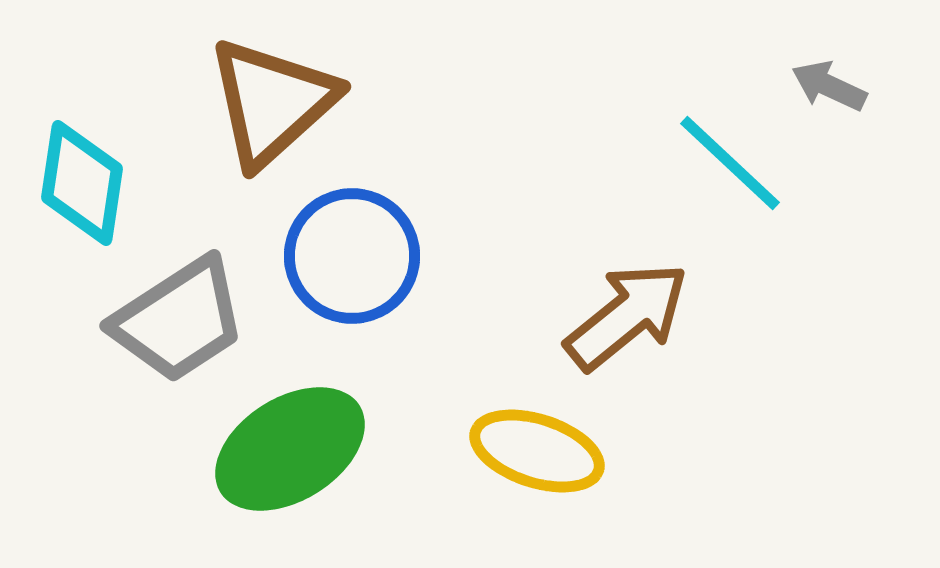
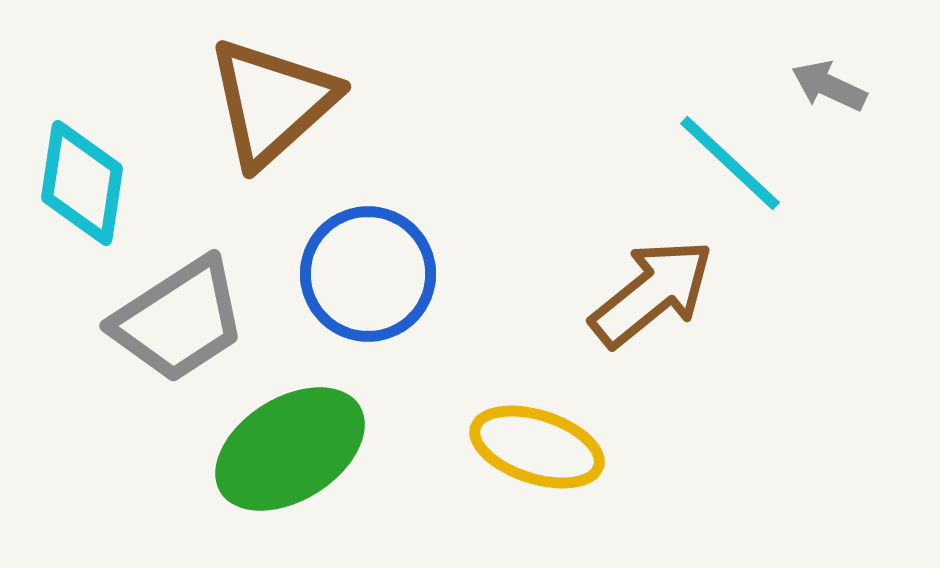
blue circle: moved 16 px right, 18 px down
brown arrow: moved 25 px right, 23 px up
yellow ellipse: moved 4 px up
